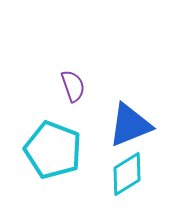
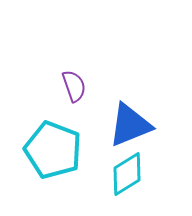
purple semicircle: moved 1 px right
